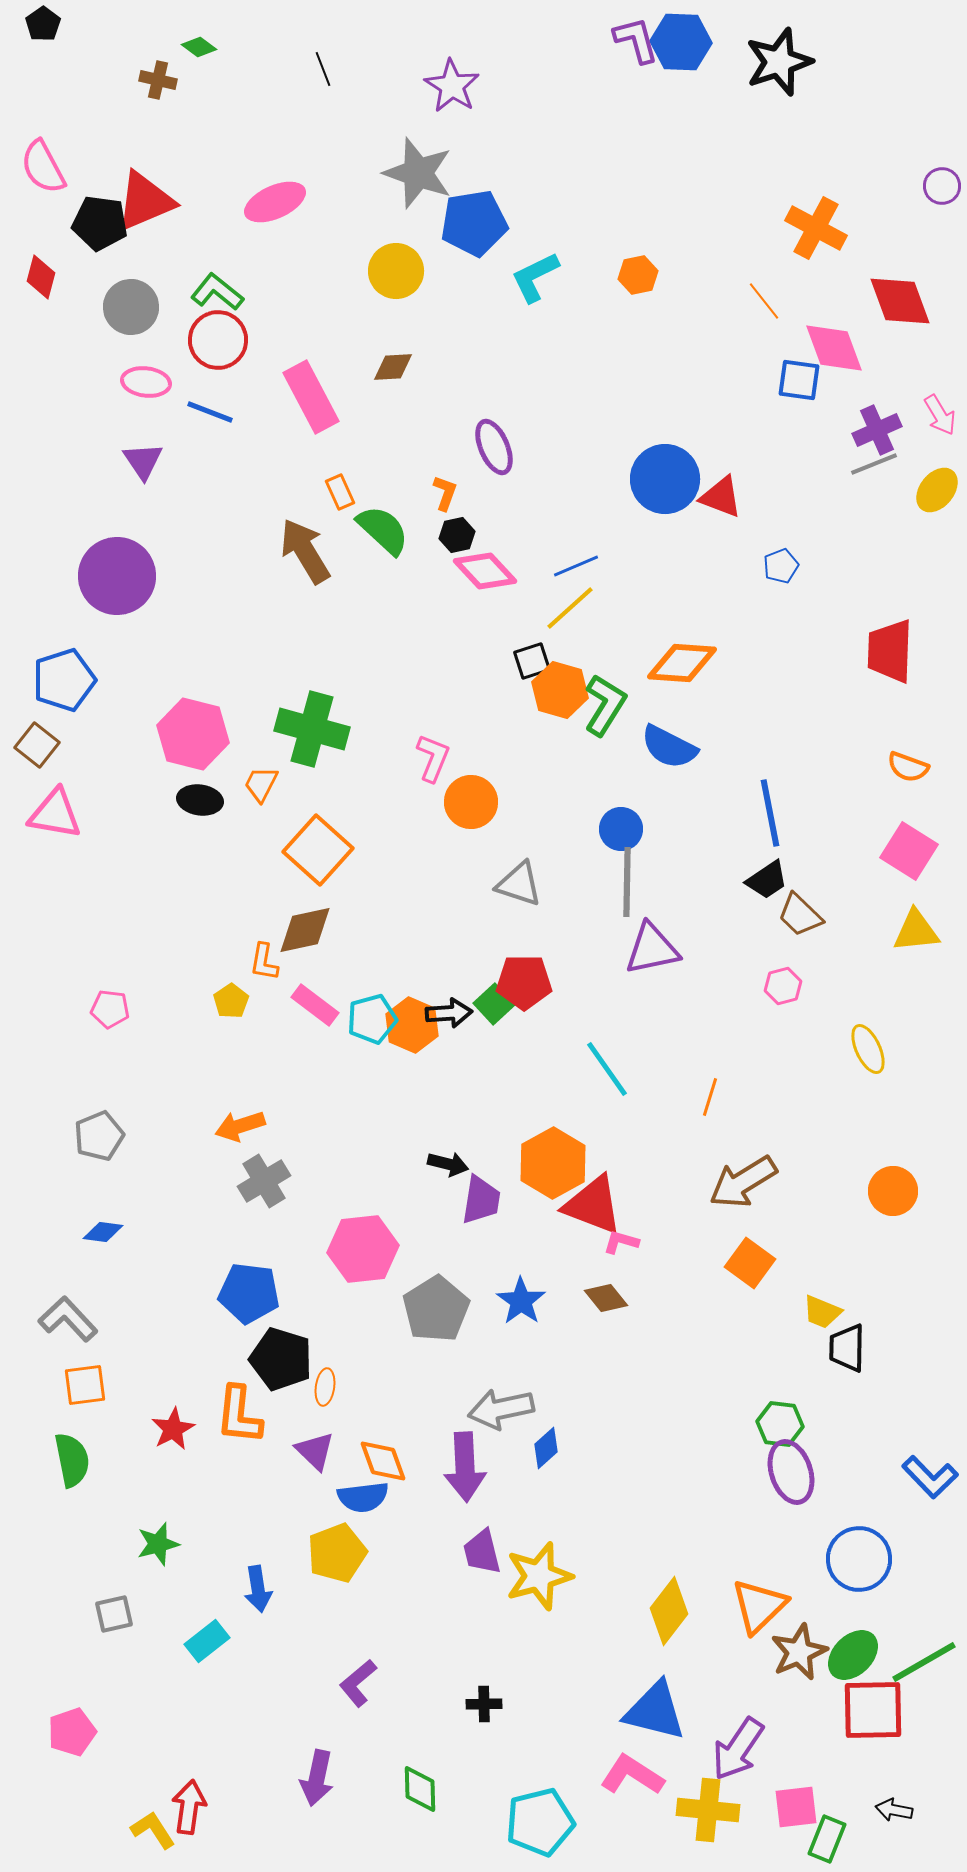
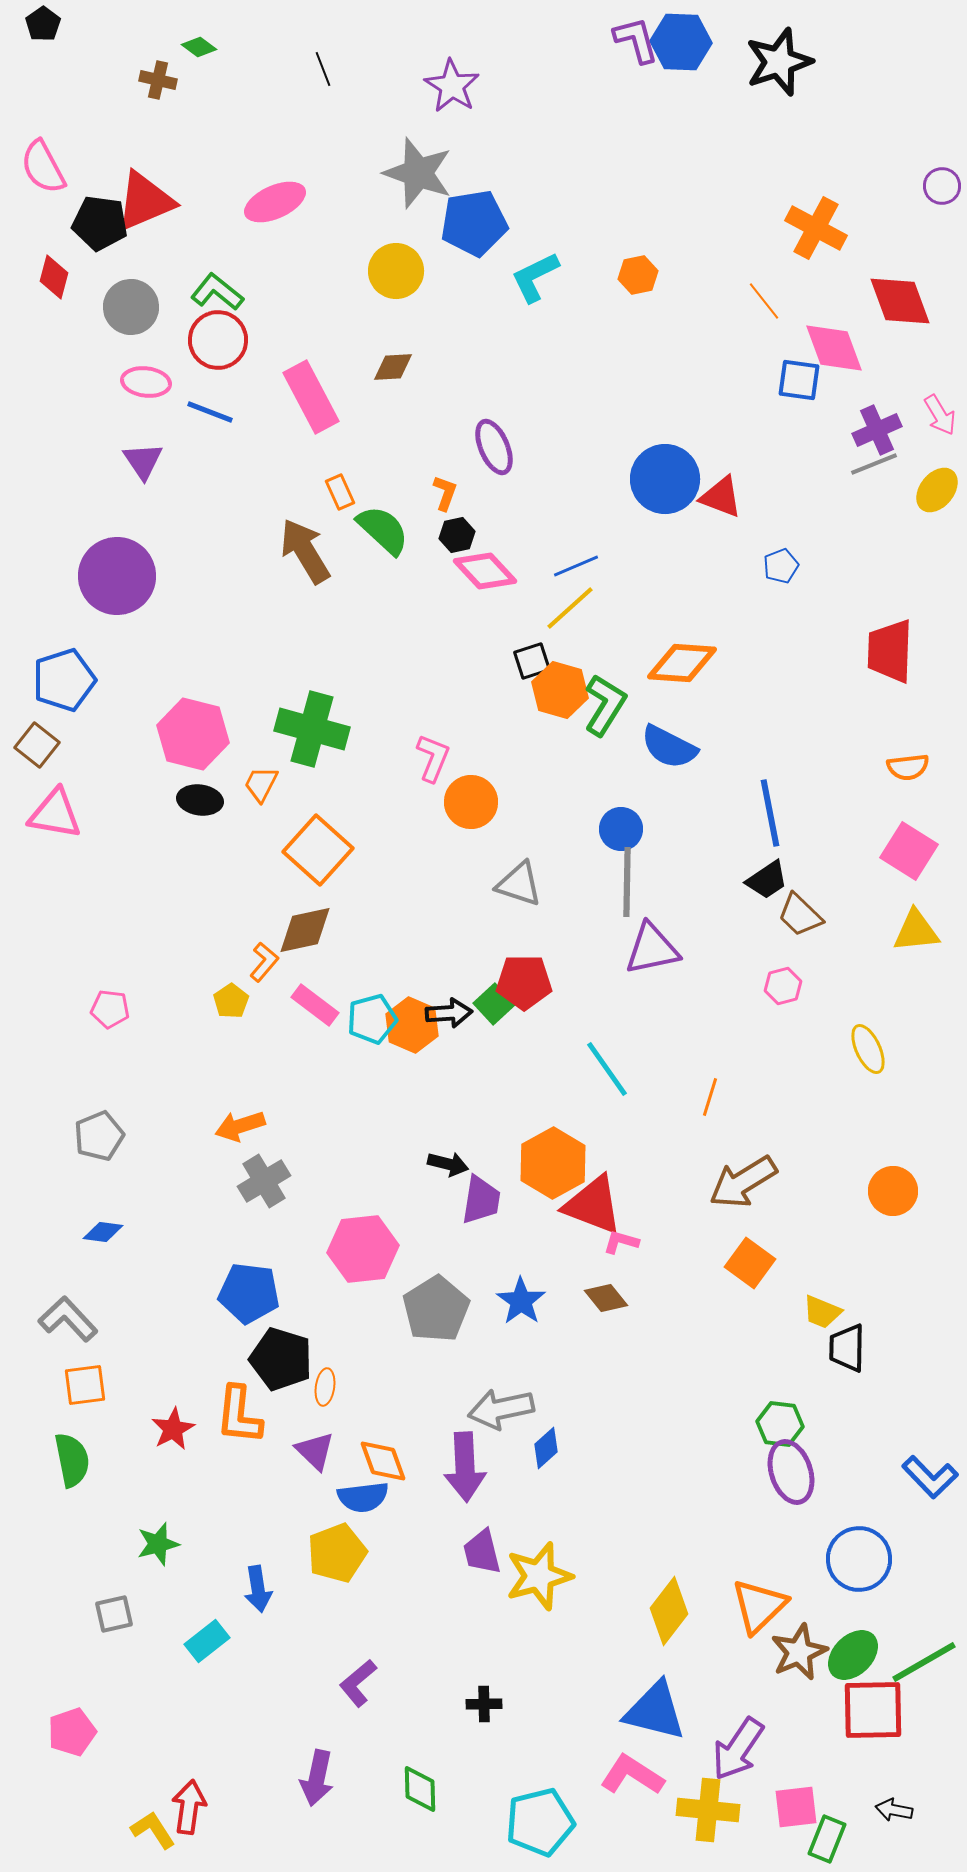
red diamond at (41, 277): moved 13 px right
orange semicircle at (908, 767): rotated 27 degrees counterclockwise
orange L-shape at (264, 962): rotated 150 degrees counterclockwise
